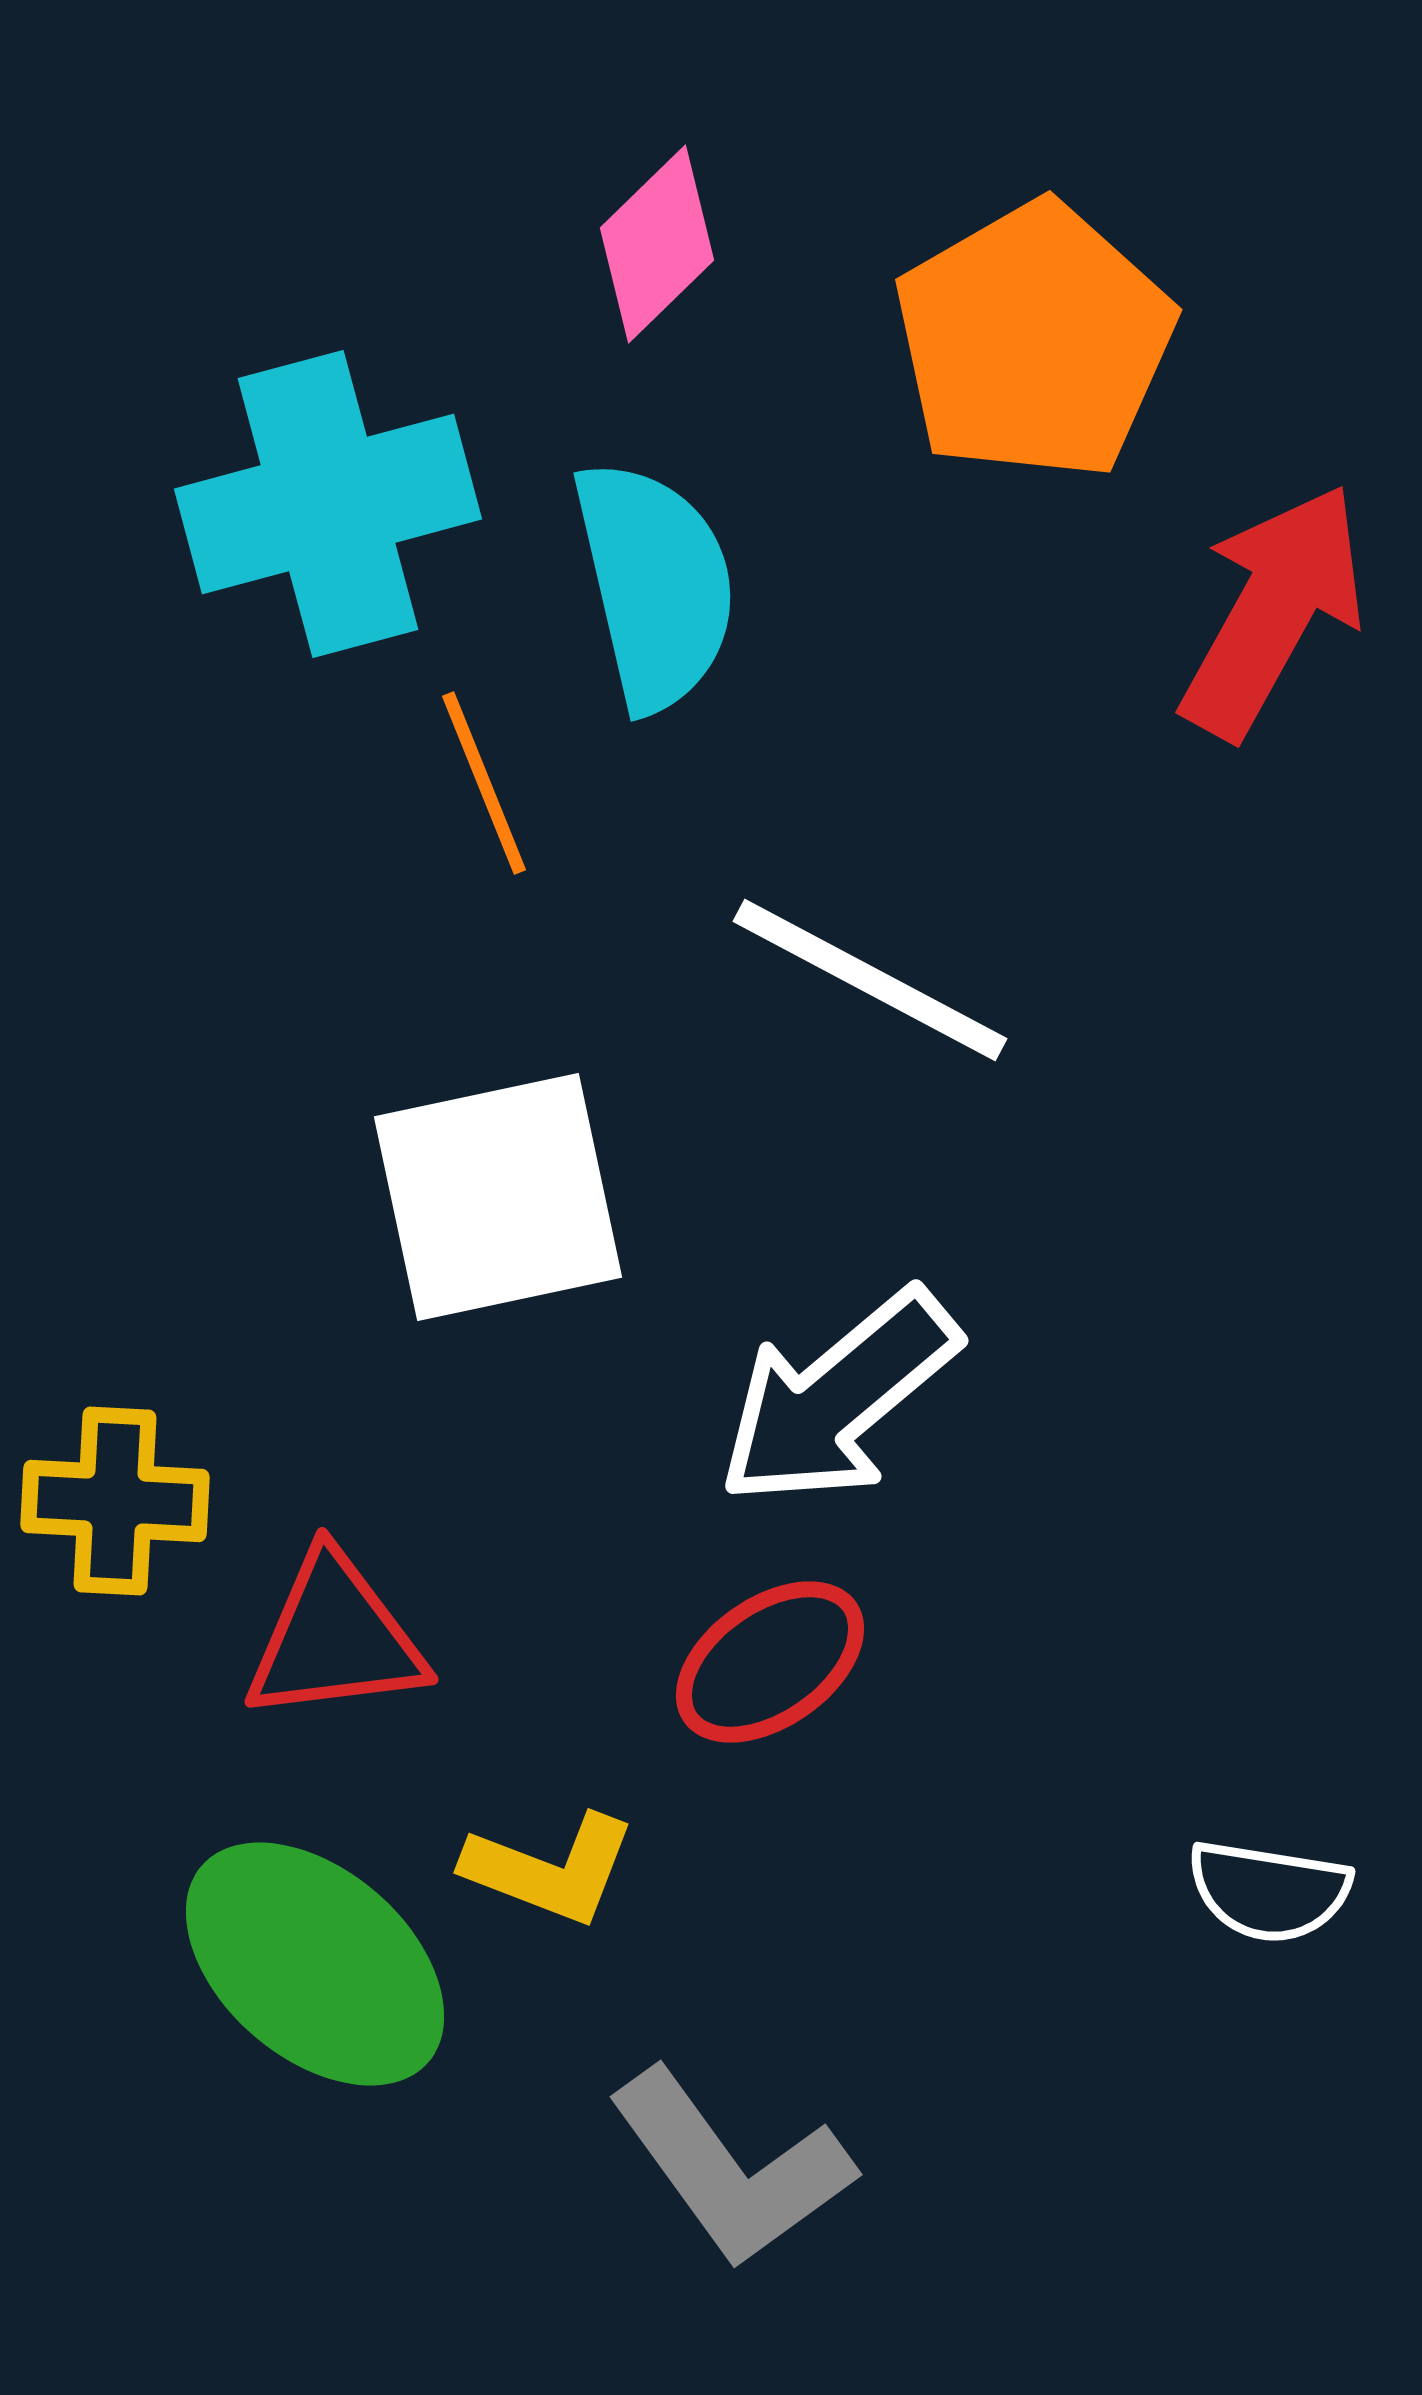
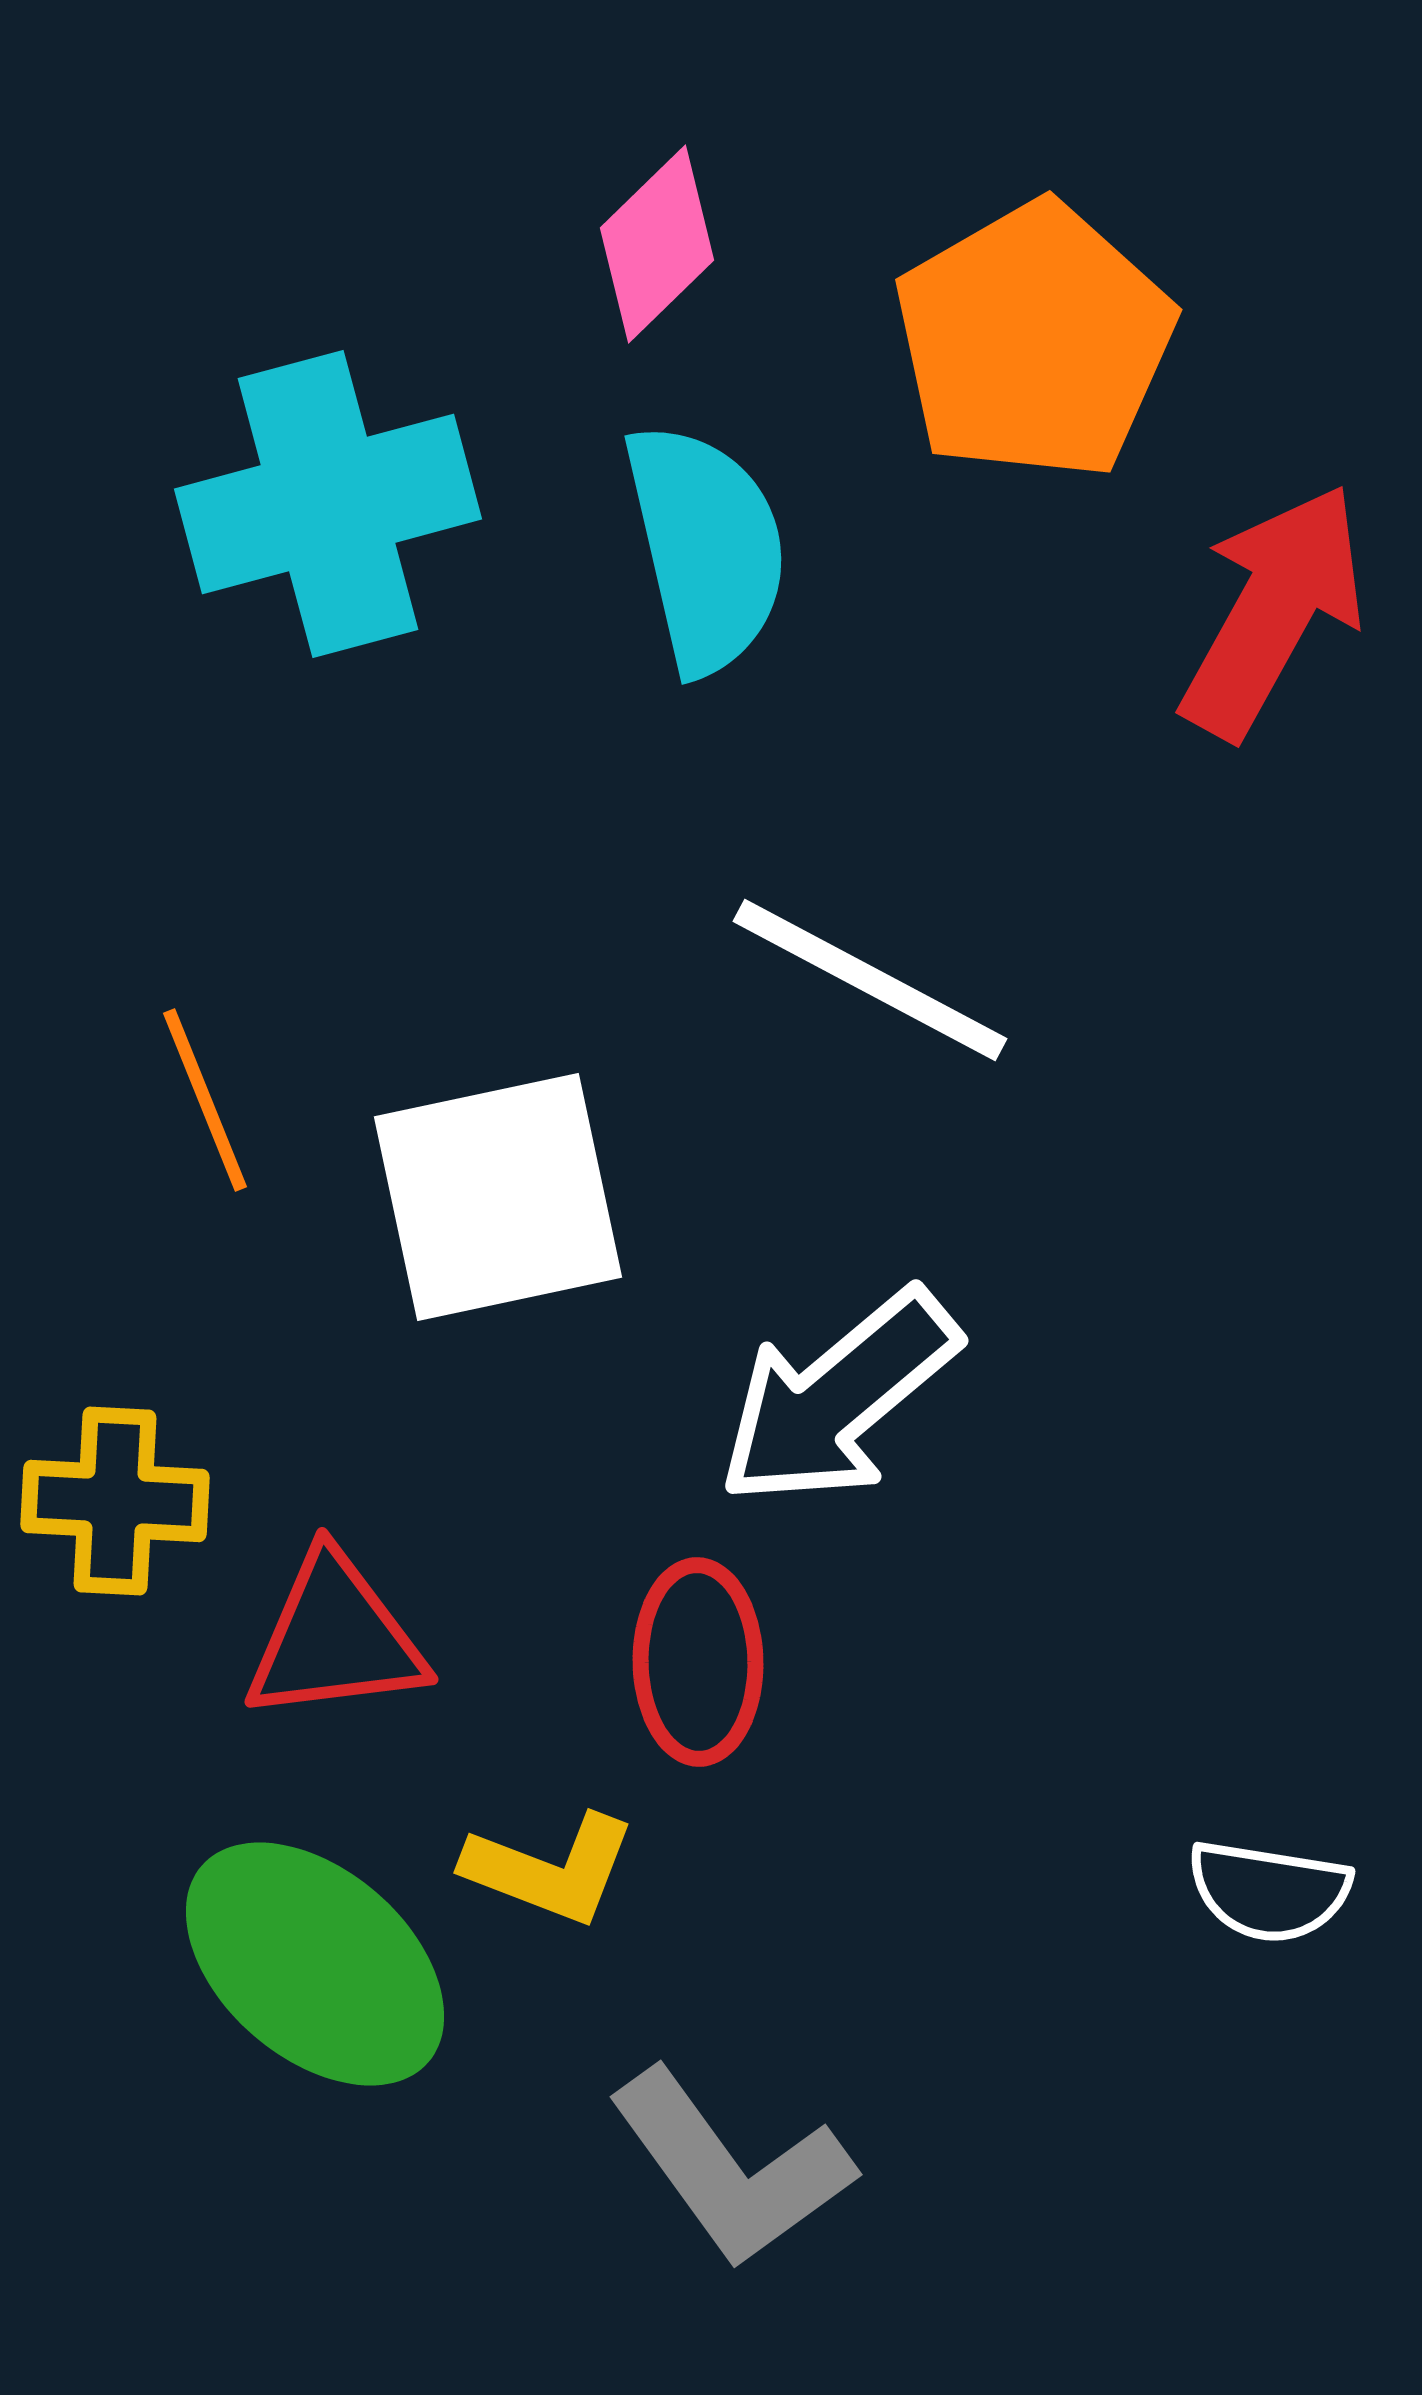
cyan semicircle: moved 51 px right, 37 px up
orange line: moved 279 px left, 317 px down
red ellipse: moved 72 px left; rotated 56 degrees counterclockwise
